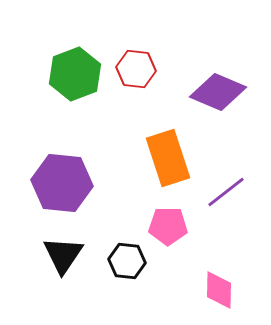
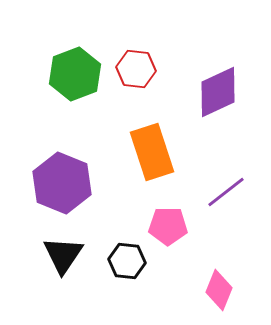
purple diamond: rotated 48 degrees counterclockwise
orange rectangle: moved 16 px left, 6 px up
purple hexagon: rotated 16 degrees clockwise
pink diamond: rotated 21 degrees clockwise
